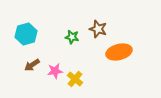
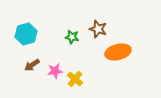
orange ellipse: moved 1 px left
